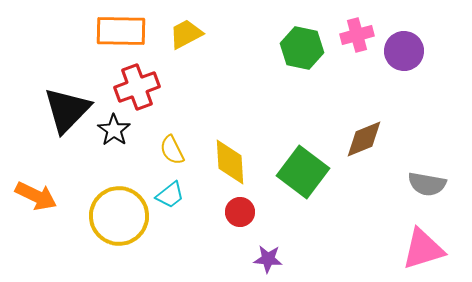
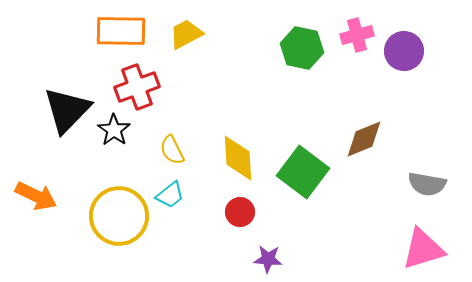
yellow diamond: moved 8 px right, 4 px up
